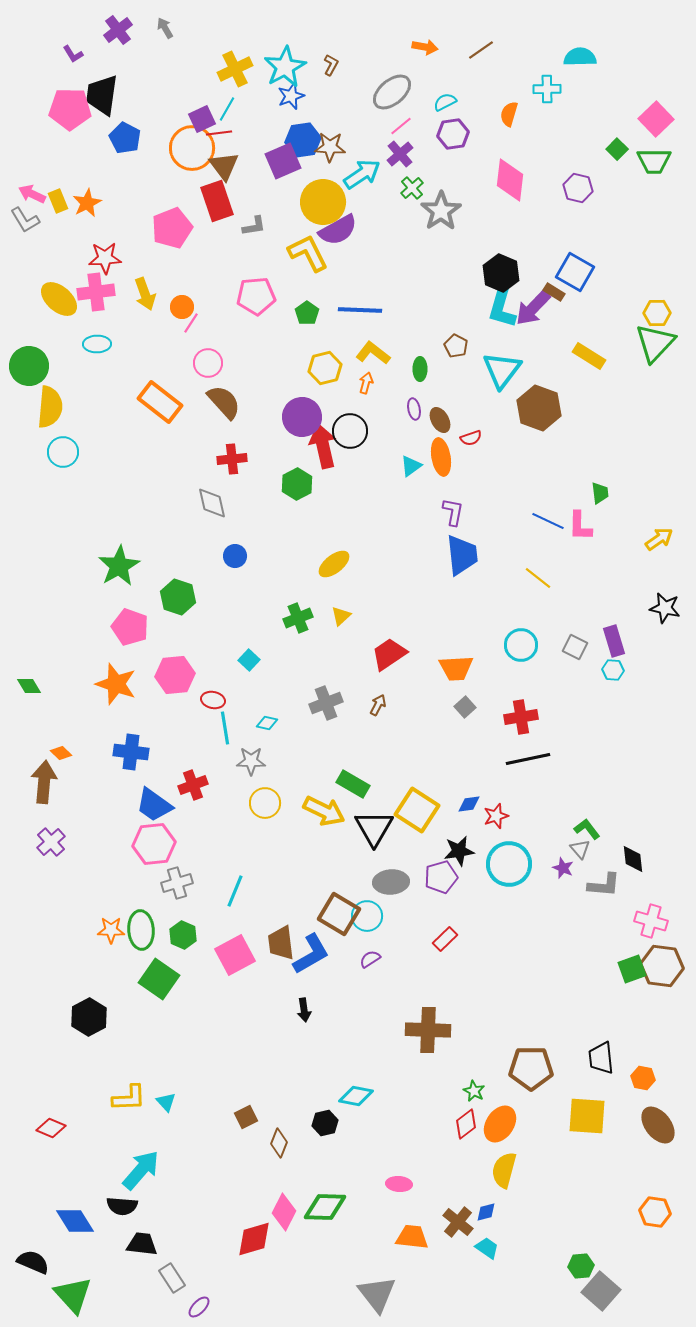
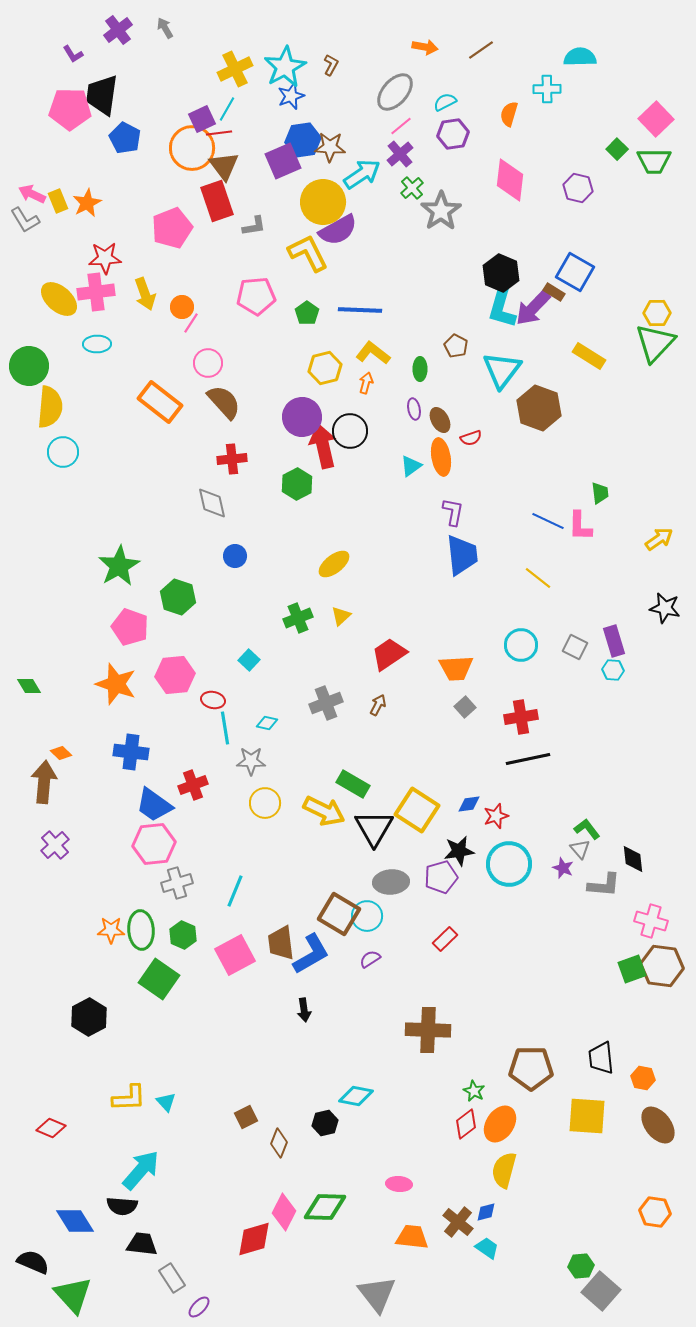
gray ellipse at (392, 92): moved 3 px right; rotated 9 degrees counterclockwise
purple cross at (51, 842): moved 4 px right, 3 px down
